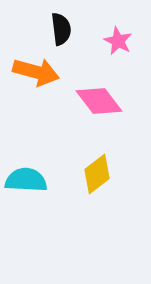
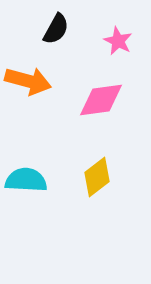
black semicircle: moved 5 px left; rotated 36 degrees clockwise
orange arrow: moved 8 px left, 9 px down
pink diamond: moved 2 px right, 1 px up; rotated 60 degrees counterclockwise
yellow diamond: moved 3 px down
